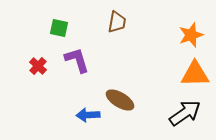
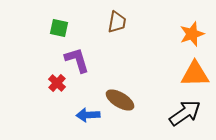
orange star: moved 1 px right, 1 px up
red cross: moved 19 px right, 17 px down
